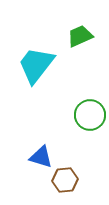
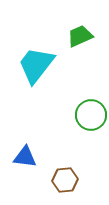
green circle: moved 1 px right
blue triangle: moved 16 px left; rotated 10 degrees counterclockwise
